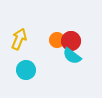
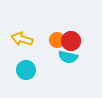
yellow arrow: moved 3 px right; rotated 95 degrees counterclockwise
cyan semicircle: moved 4 px left, 1 px down; rotated 24 degrees counterclockwise
